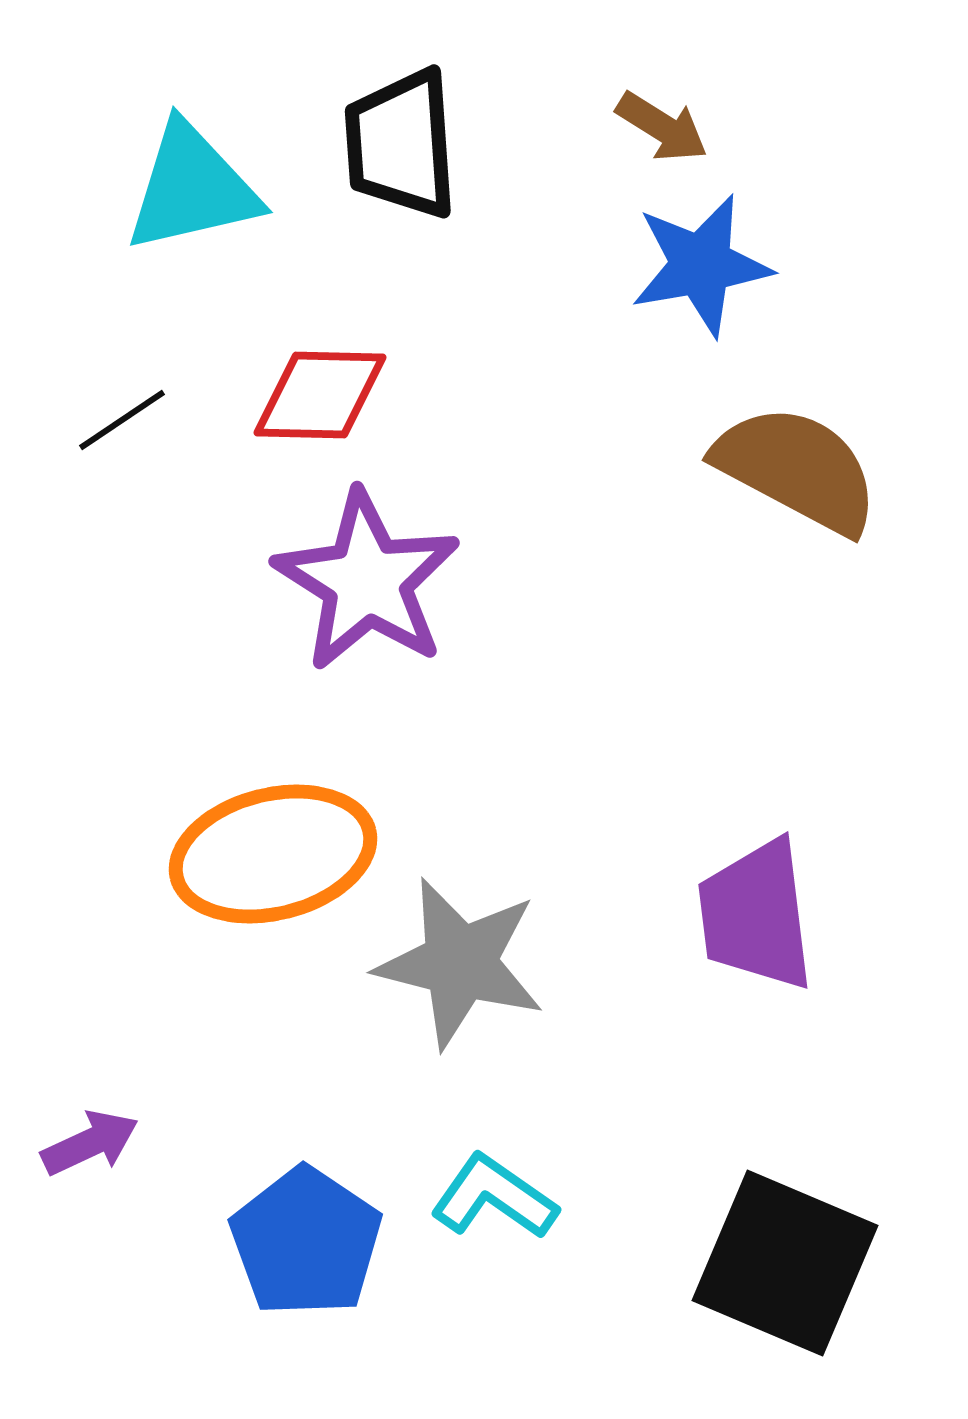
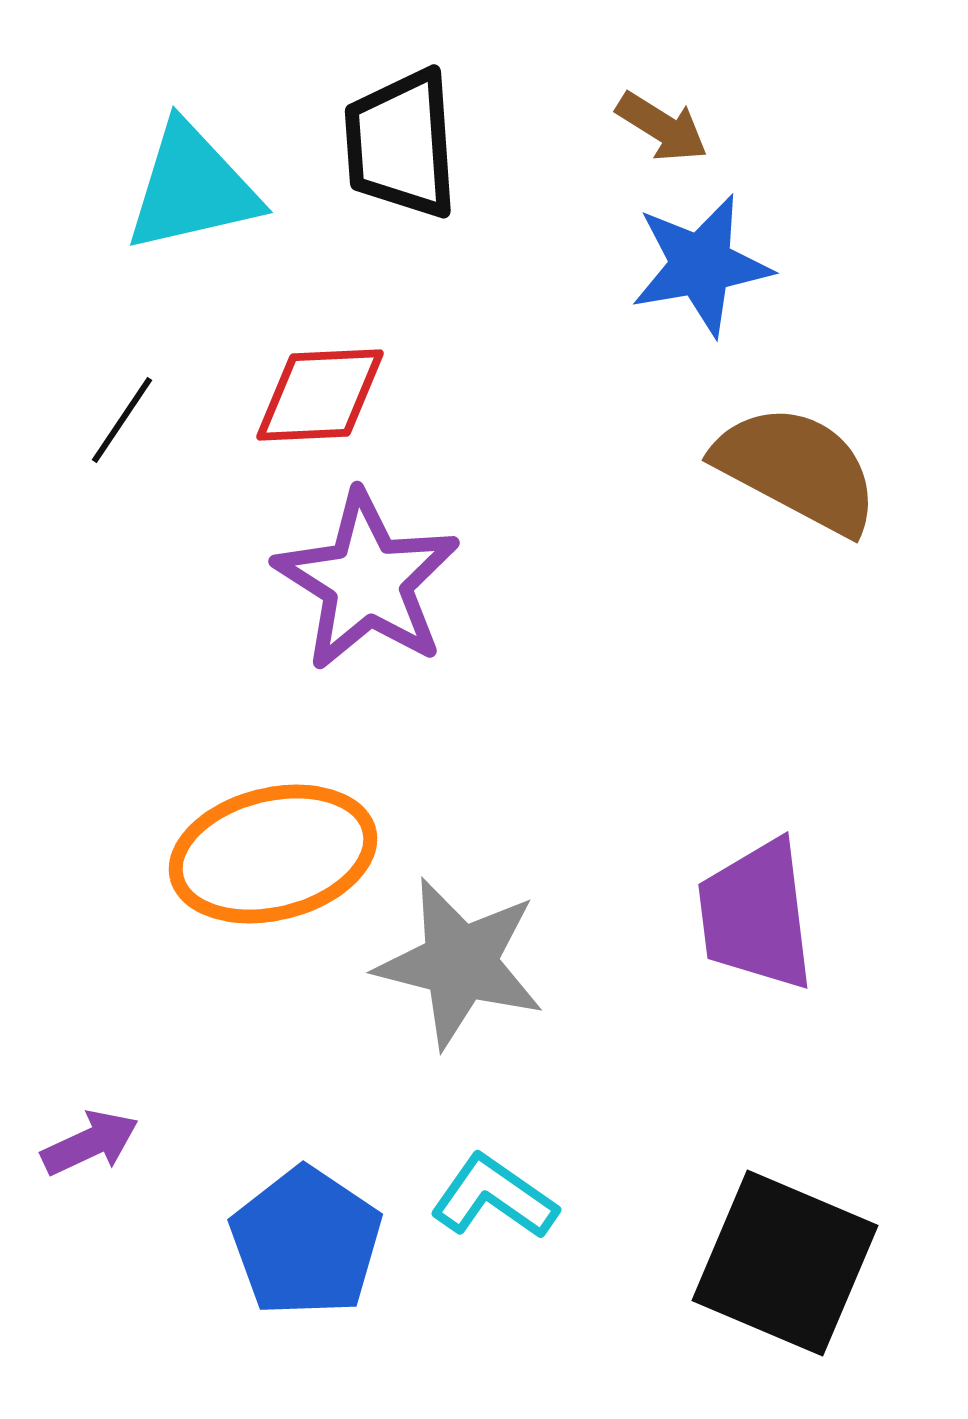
red diamond: rotated 4 degrees counterclockwise
black line: rotated 22 degrees counterclockwise
